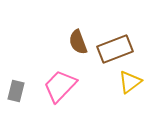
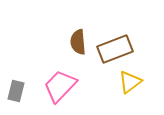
brown semicircle: rotated 15 degrees clockwise
